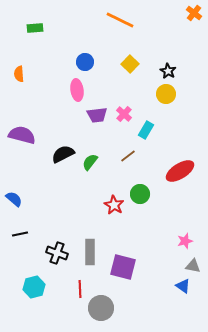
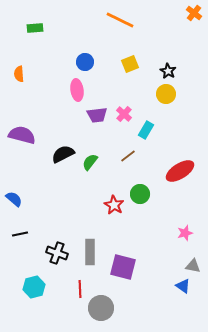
yellow square: rotated 24 degrees clockwise
pink star: moved 8 px up
